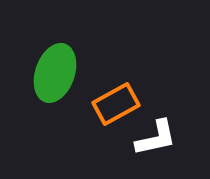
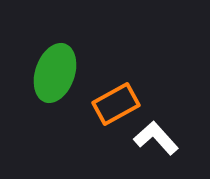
white L-shape: rotated 120 degrees counterclockwise
